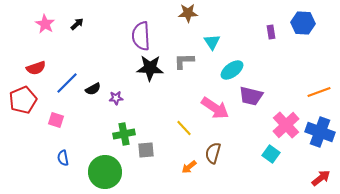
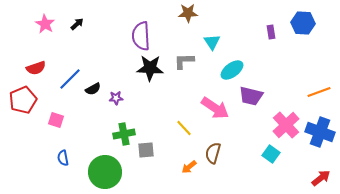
blue line: moved 3 px right, 4 px up
